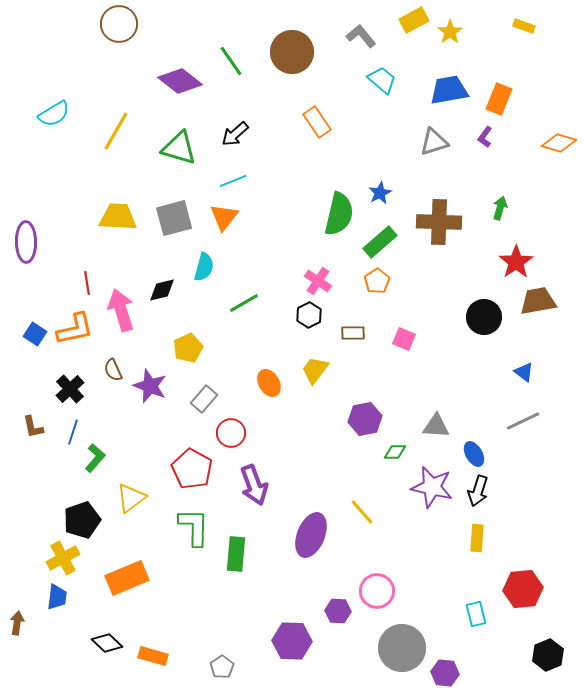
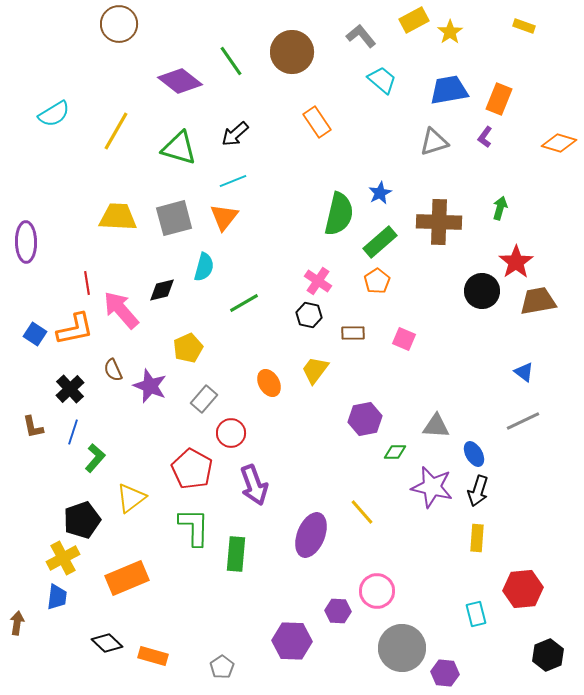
pink arrow at (121, 310): rotated 24 degrees counterclockwise
black hexagon at (309, 315): rotated 20 degrees counterclockwise
black circle at (484, 317): moved 2 px left, 26 px up
